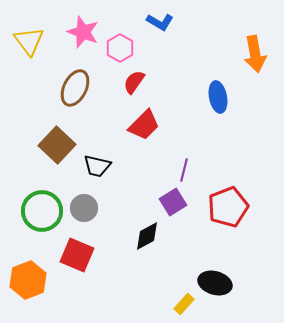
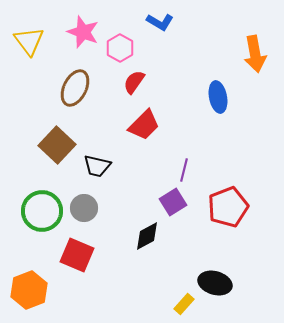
orange hexagon: moved 1 px right, 10 px down
